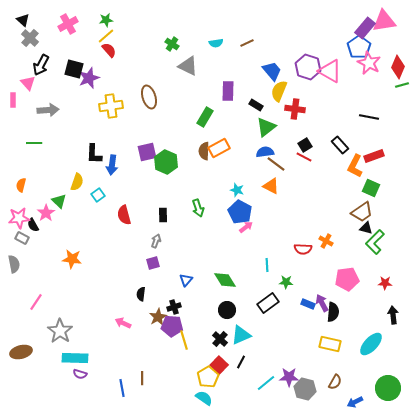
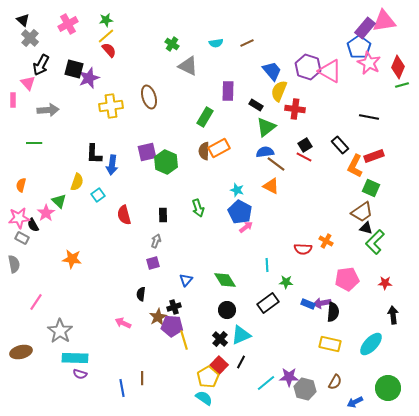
purple arrow at (322, 303): rotated 72 degrees counterclockwise
